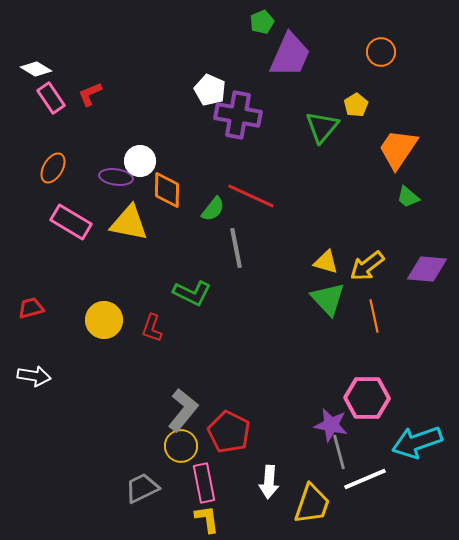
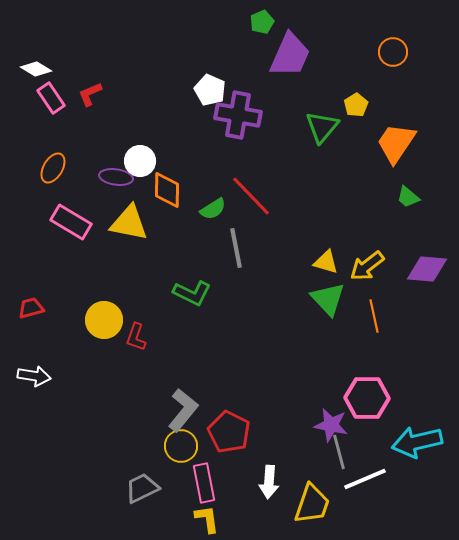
orange circle at (381, 52): moved 12 px right
orange trapezoid at (398, 149): moved 2 px left, 6 px up
red line at (251, 196): rotated 21 degrees clockwise
green semicircle at (213, 209): rotated 20 degrees clockwise
red L-shape at (152, 328): moved 16 px left, 9 px down
cyan arrow at (417, 442): rotated 6 degrees clockwise
